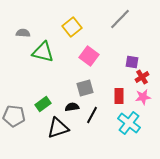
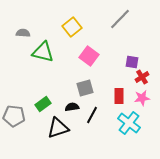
pink star: moved 1 px left, 1 px down
